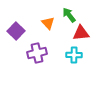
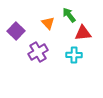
red triangle: moved 2 px right
purple cross: moved 1 px right, 1 px up; rotated 18 degrees counterclockwise
